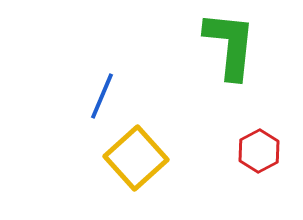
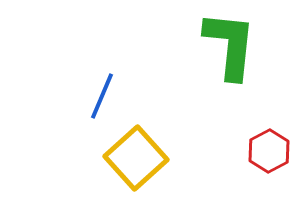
red hexagon: moved 10 px right
